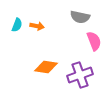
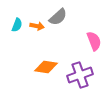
gray semicircle: moved 22 px left; rotated 54 degrees counterclockwise
